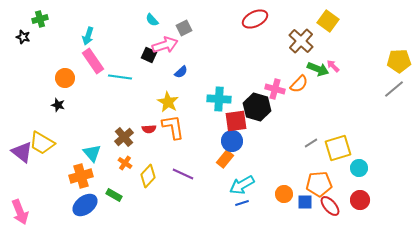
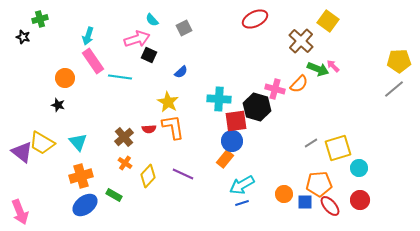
pink arrow at (165, 45): moved 28 px left, 6 px up
cyan triangle at (92, 153): moved 14 px left, 11 px up
